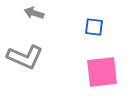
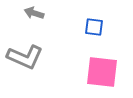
pink square: rotated 12 degrees clockwise
